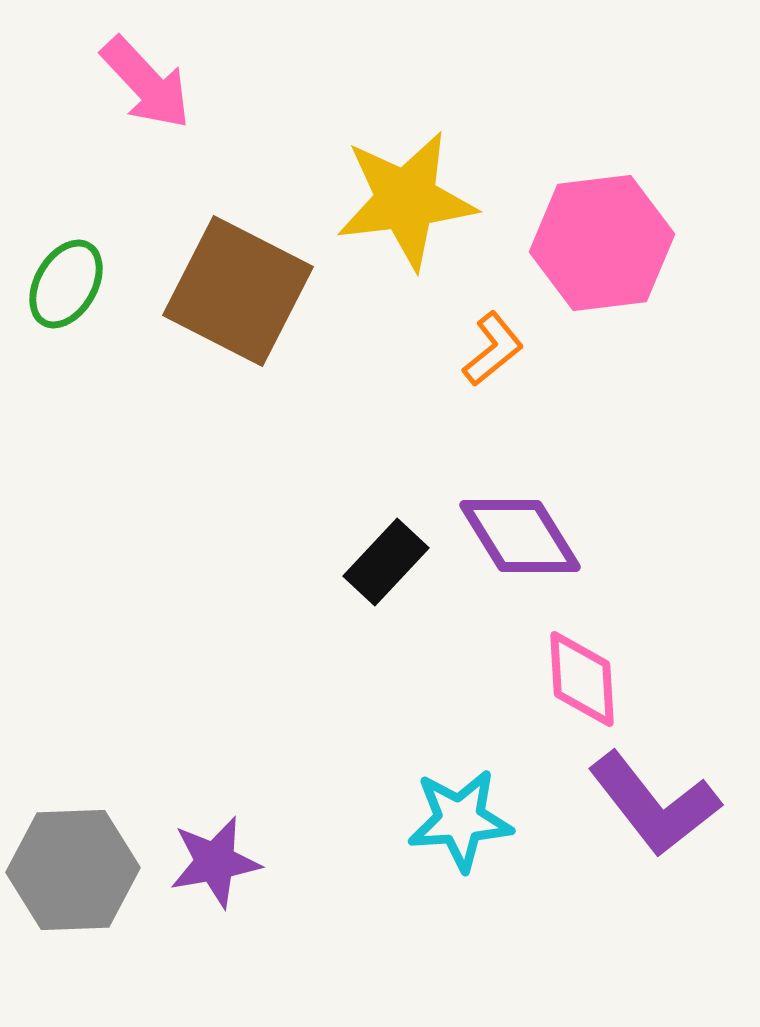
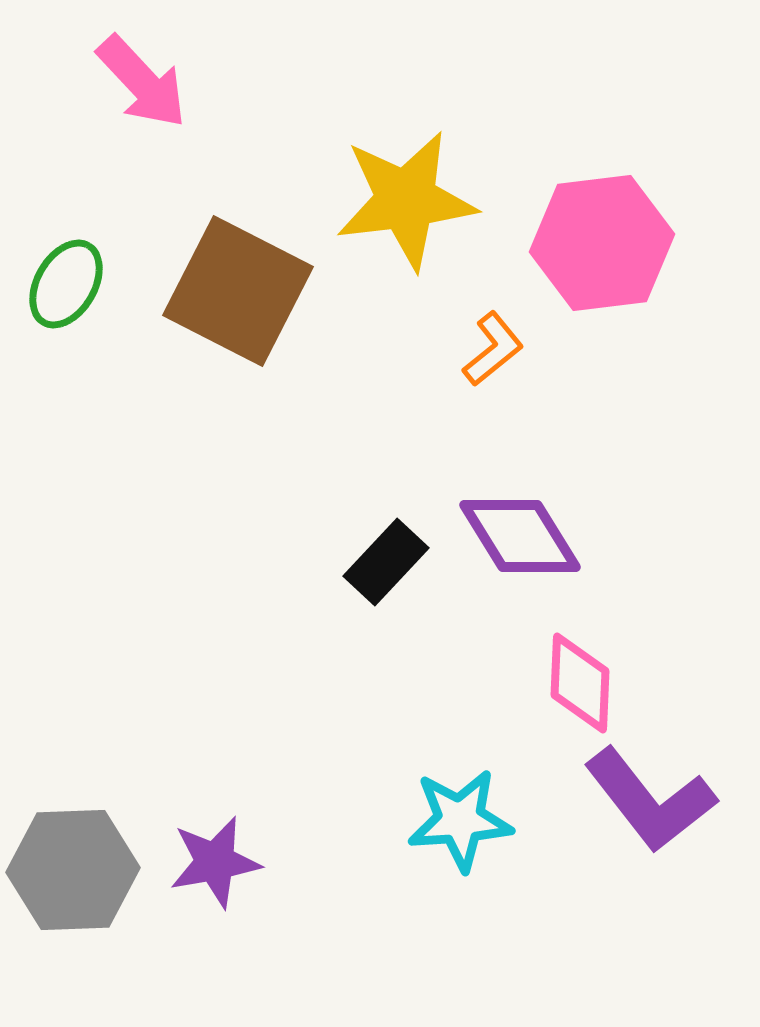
pink arrow: moved 4 px left, 1 px up
pink diamond: moved 2 px left, 4 px down; rotated 6 degrees clockwise
purple L-shape: moved 4 px left, 4 px up
